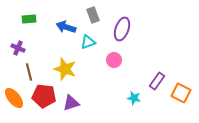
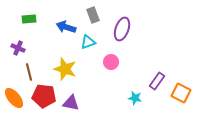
pink circle: moved 3 px left, 2 px down
cyan star: moved 1 px right
purple triangle: rotated 30 degrees clockwise
